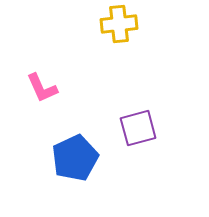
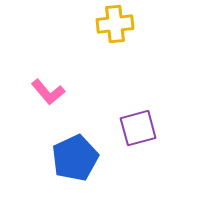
yellow cross: moved 4 px left
pink L-shape: moved 6 px right, 4 px down; rotated 16 degrees counterclockwise
